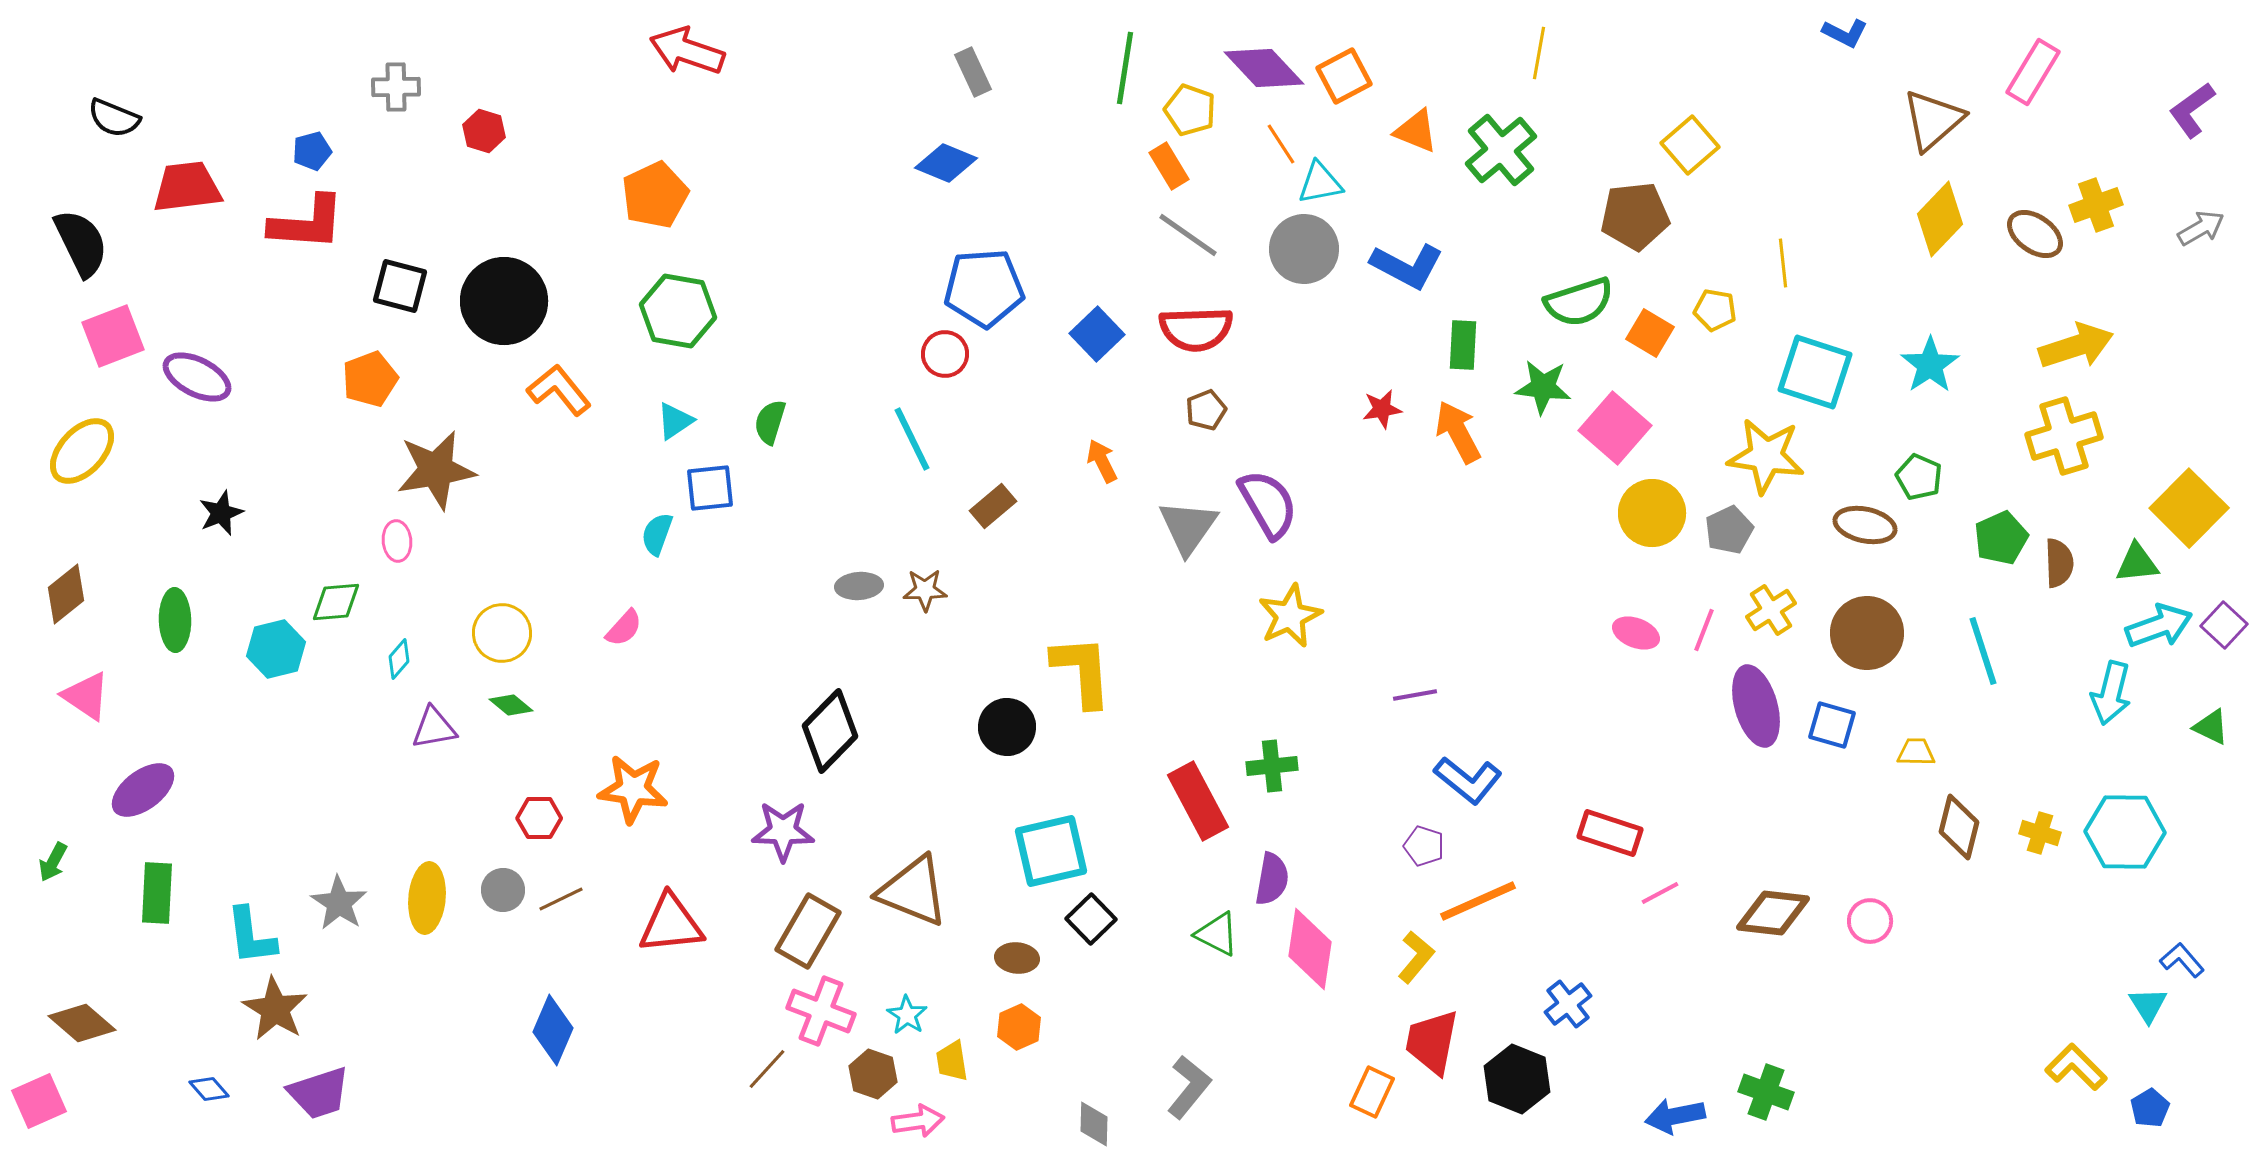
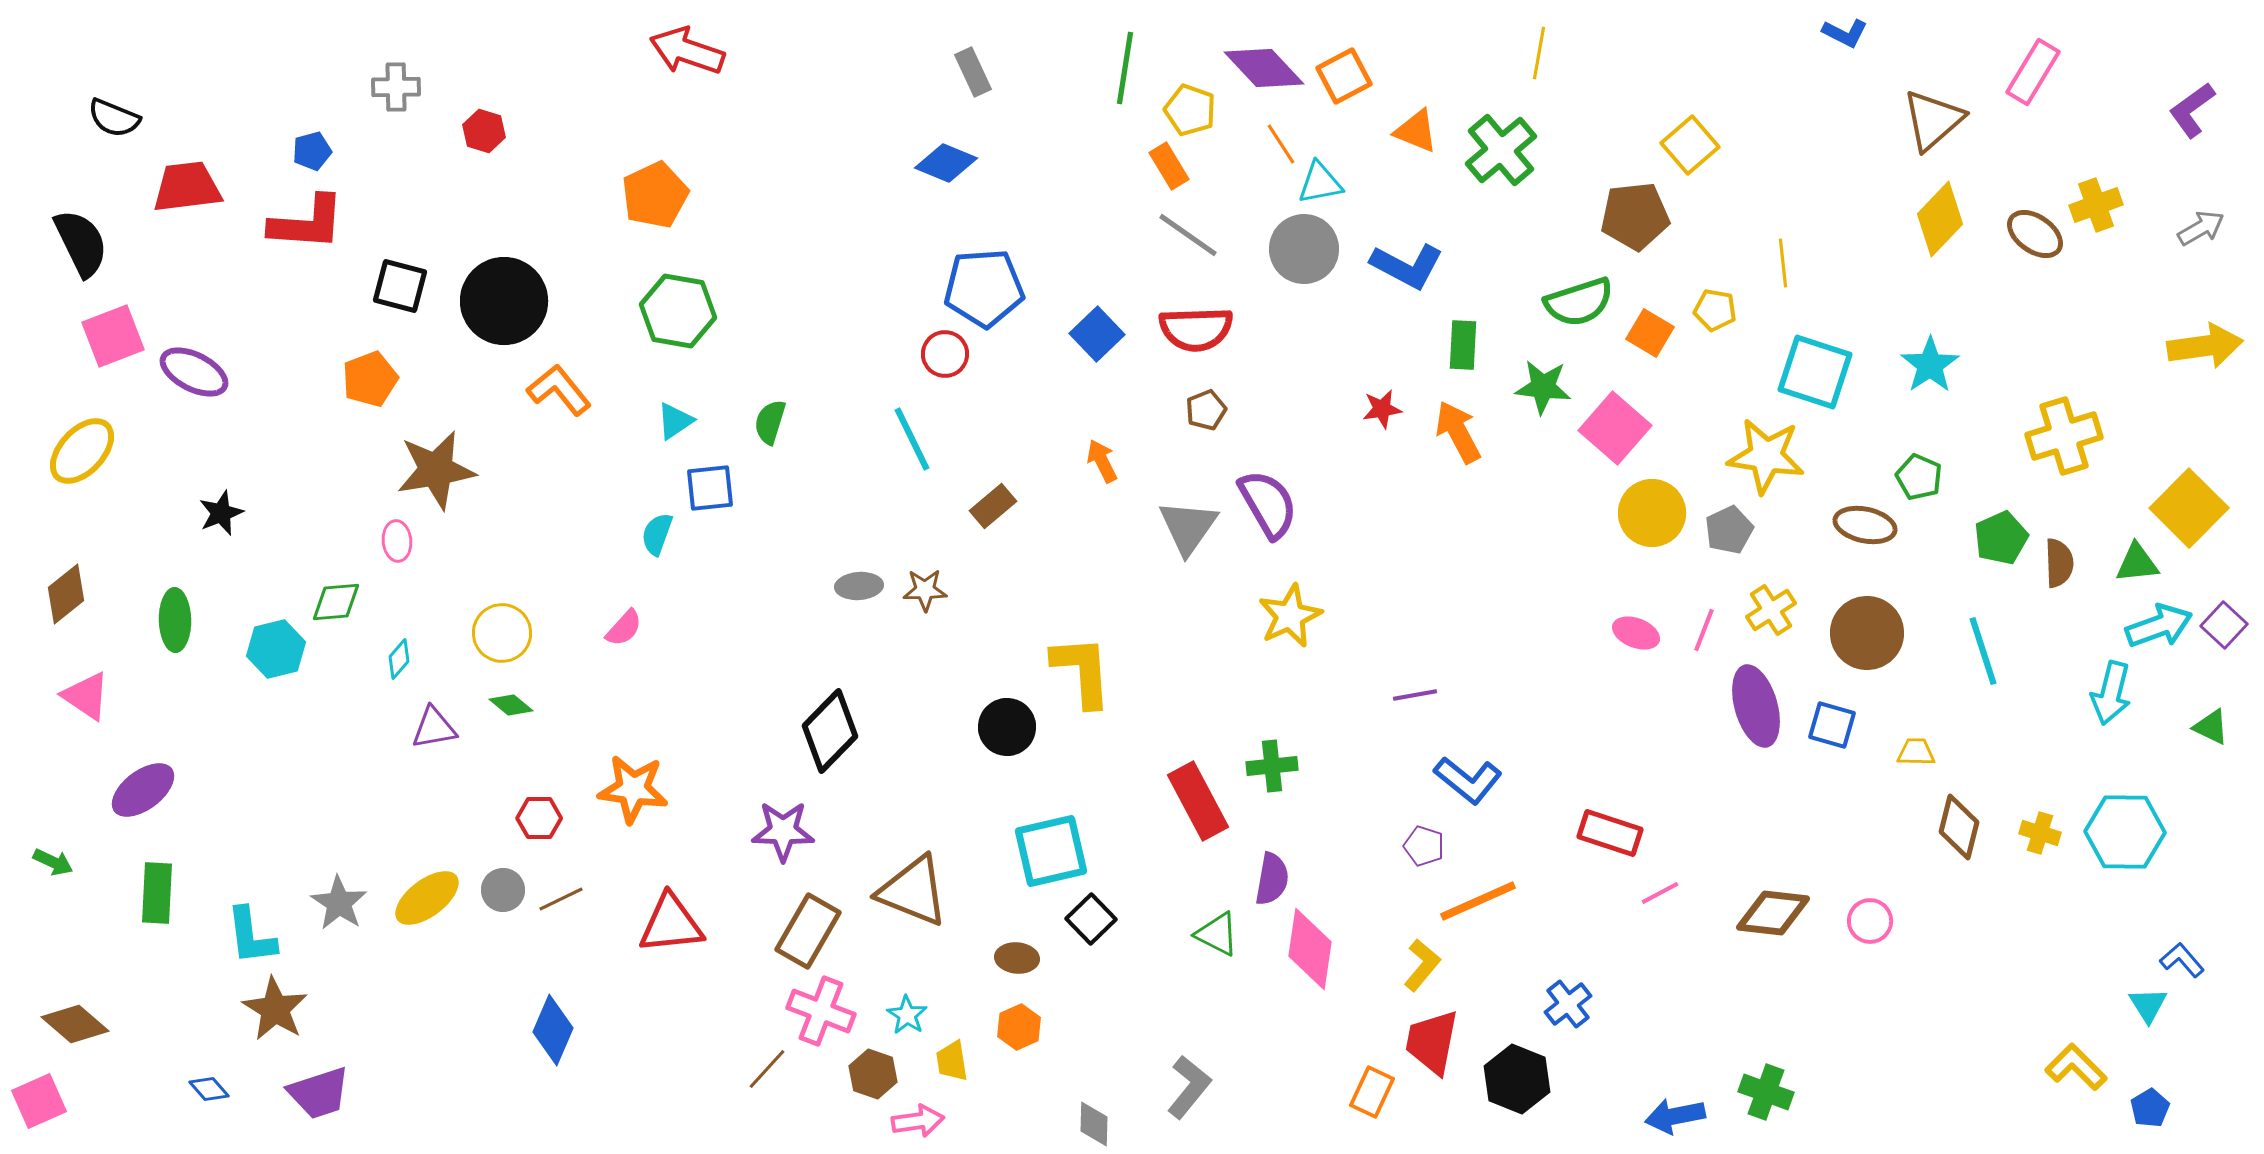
yellow arrow at (2076, 346): moved 129 px right; rotated 10 degrees clockwise
purple ellipse at (197, 377): moved 3 px left, 5 px up
green arrow at (53, 862): rotated 93 degrees counterclockwise
yellow ellipse at (427, 898): rotated 48 degrees clockwise
yellow L-shape at (1416, 957): moved 6 px right, 8 px down
brown diamond at (82, 1023): moved 7 px left, 1 px down
